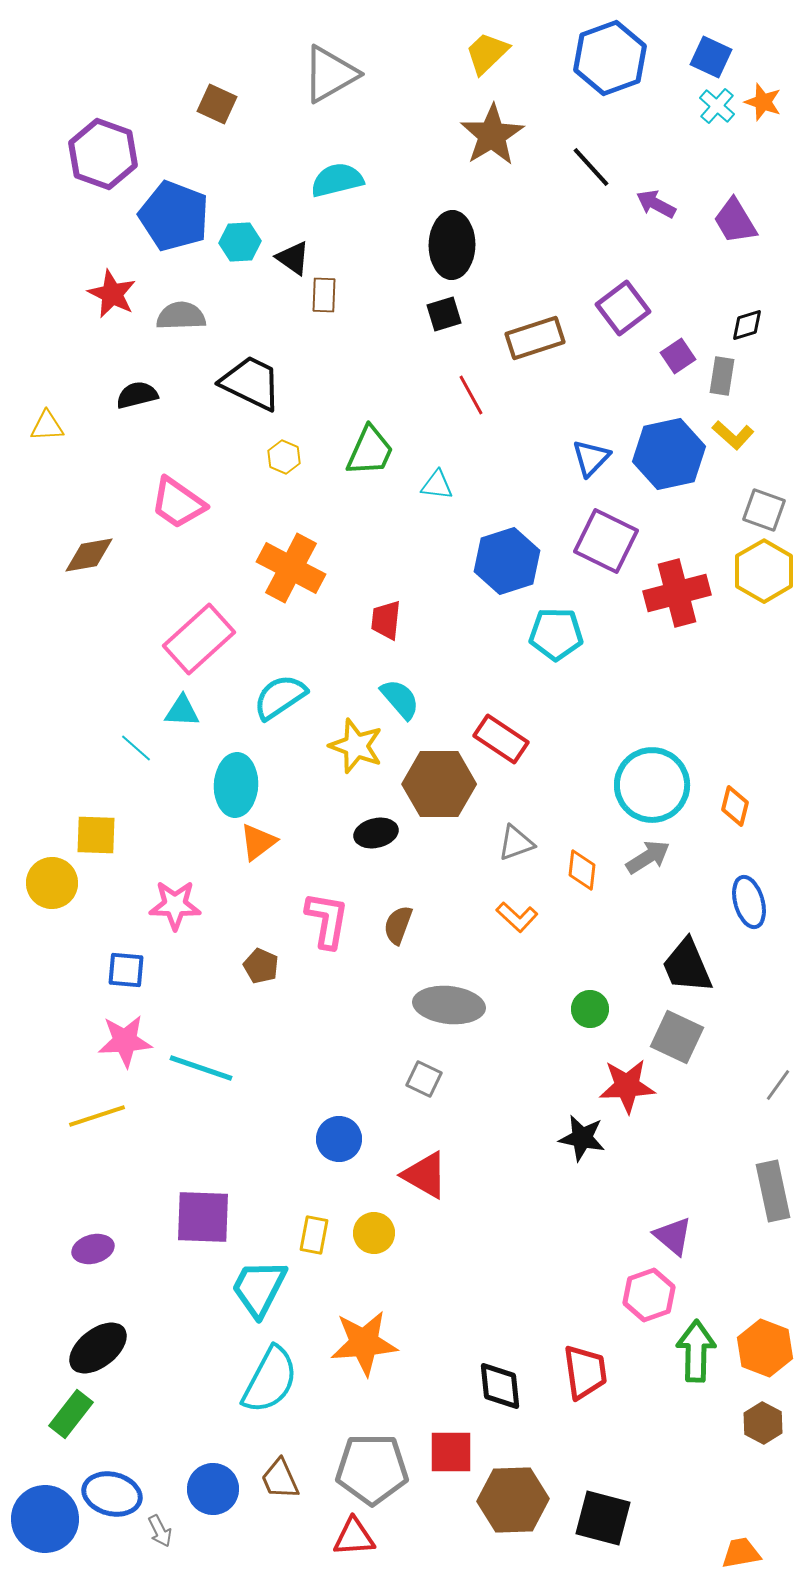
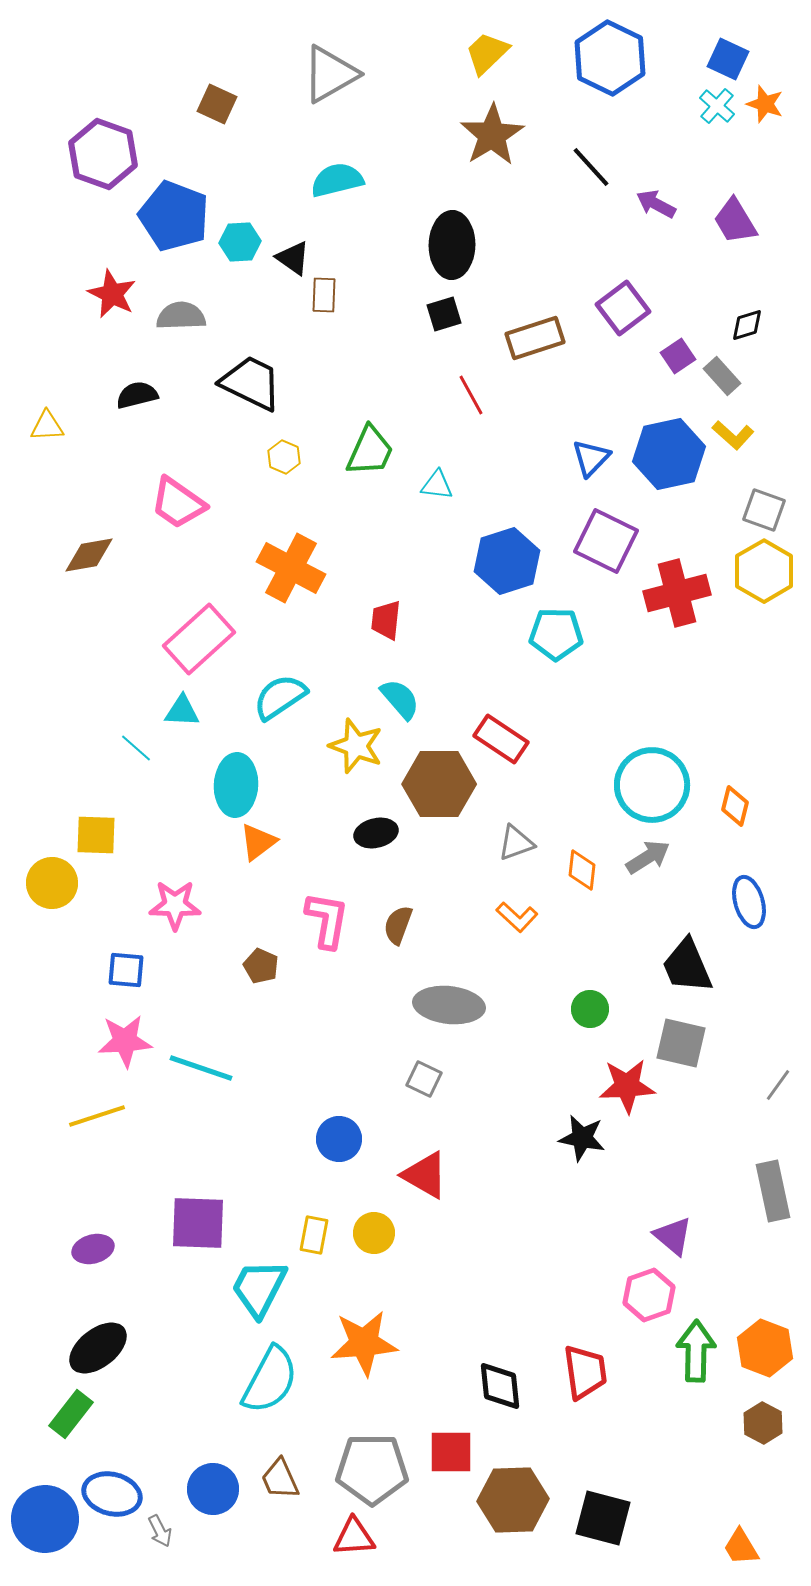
blue square at (711, 57): moved 17 px right, 2 px down
blue hexagon at (610, 58): rotated 14 degrees counterclockwise
orange star at (763, 102): moved 2 px right, 2 px down
gray rectangle at (722, 376): rotated 51 degrees counterclockwise
gray square at (677, 1037): moved 4 px right, 6 px down; rotated 12 degrees counterclockwise
purple square at (203, 1217): moved 5 px left, 6 px down
orange trapezoid at (741, 1553): moved 6 px up; rotated 111 degrees counterclockwise
